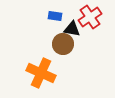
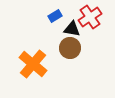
blue rectangle: rotated 40 degrees counterclockwise
brown circle: moved 7 px right, 4 px down
orange cross: moved 8 px left, 9 px up; rotated 16 degrees clockwise
